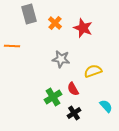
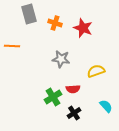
orange cross: rotated 24 degrees counterclockwise
yellow semicircle: moved 3 px right
red semicircle: rotated 64 degrees counterclockwise
